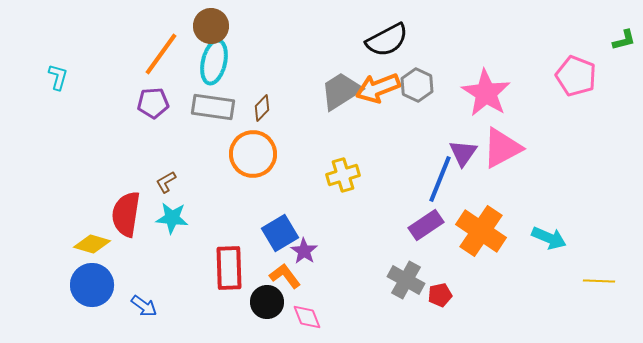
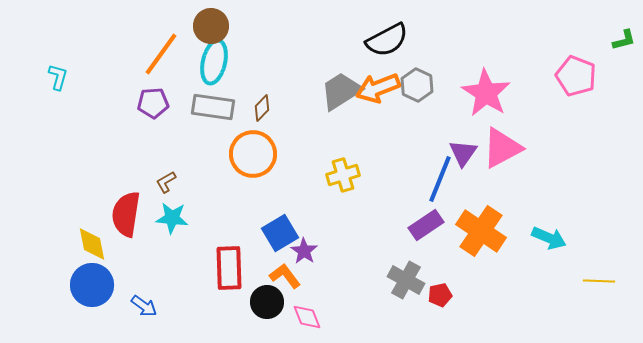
yellow diamond: rotated 63 degrees clockwise
